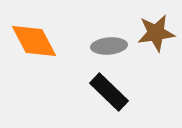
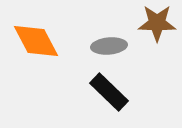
brown star: moved 1 px right, 10 px up; rotated 9 degrees clockwise
orange diamond: moved 2 px right
